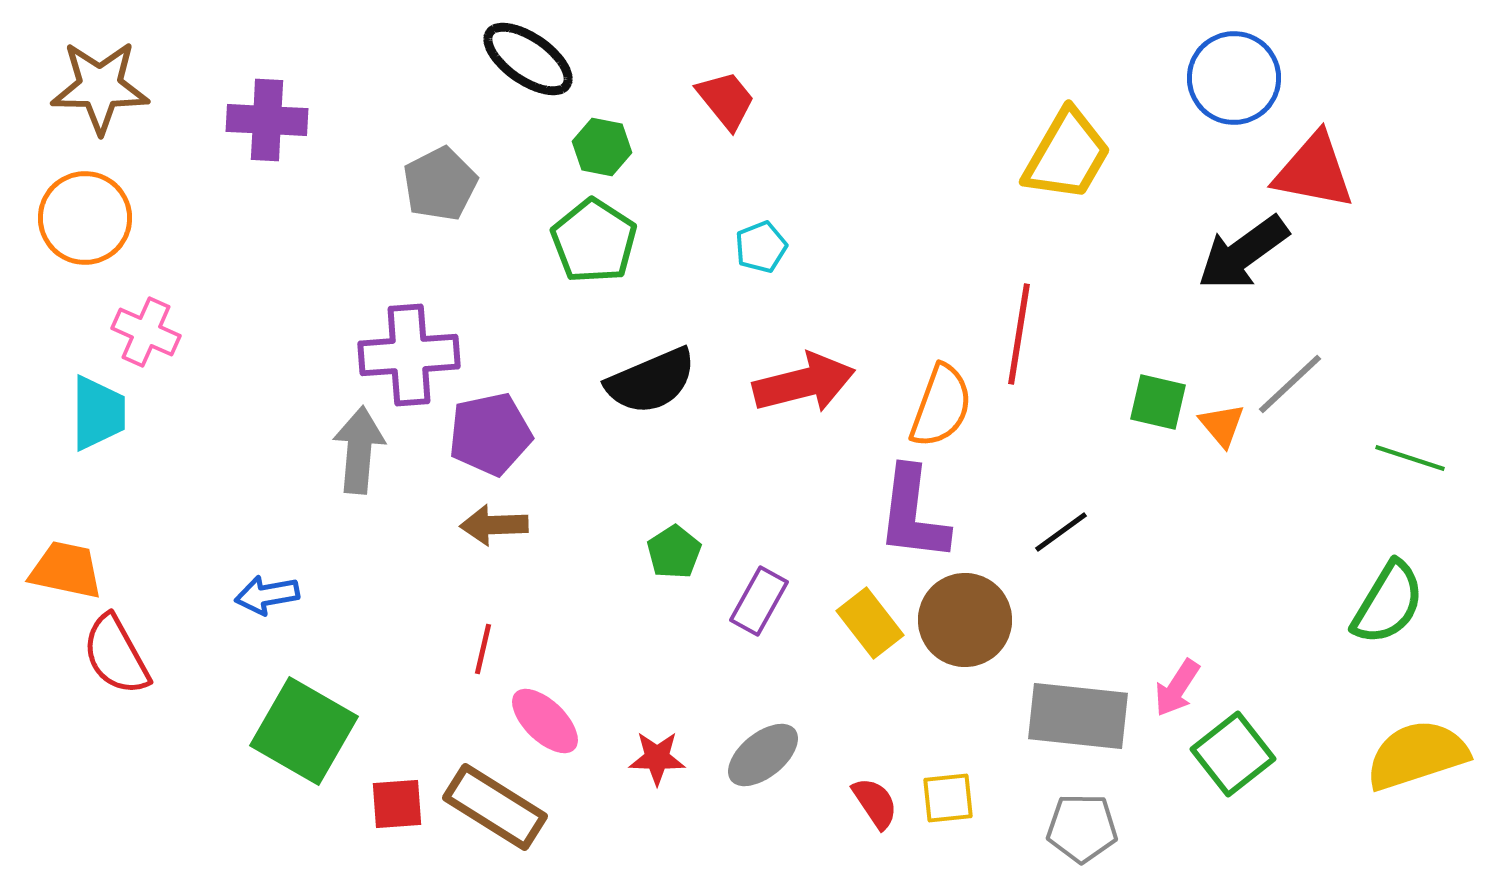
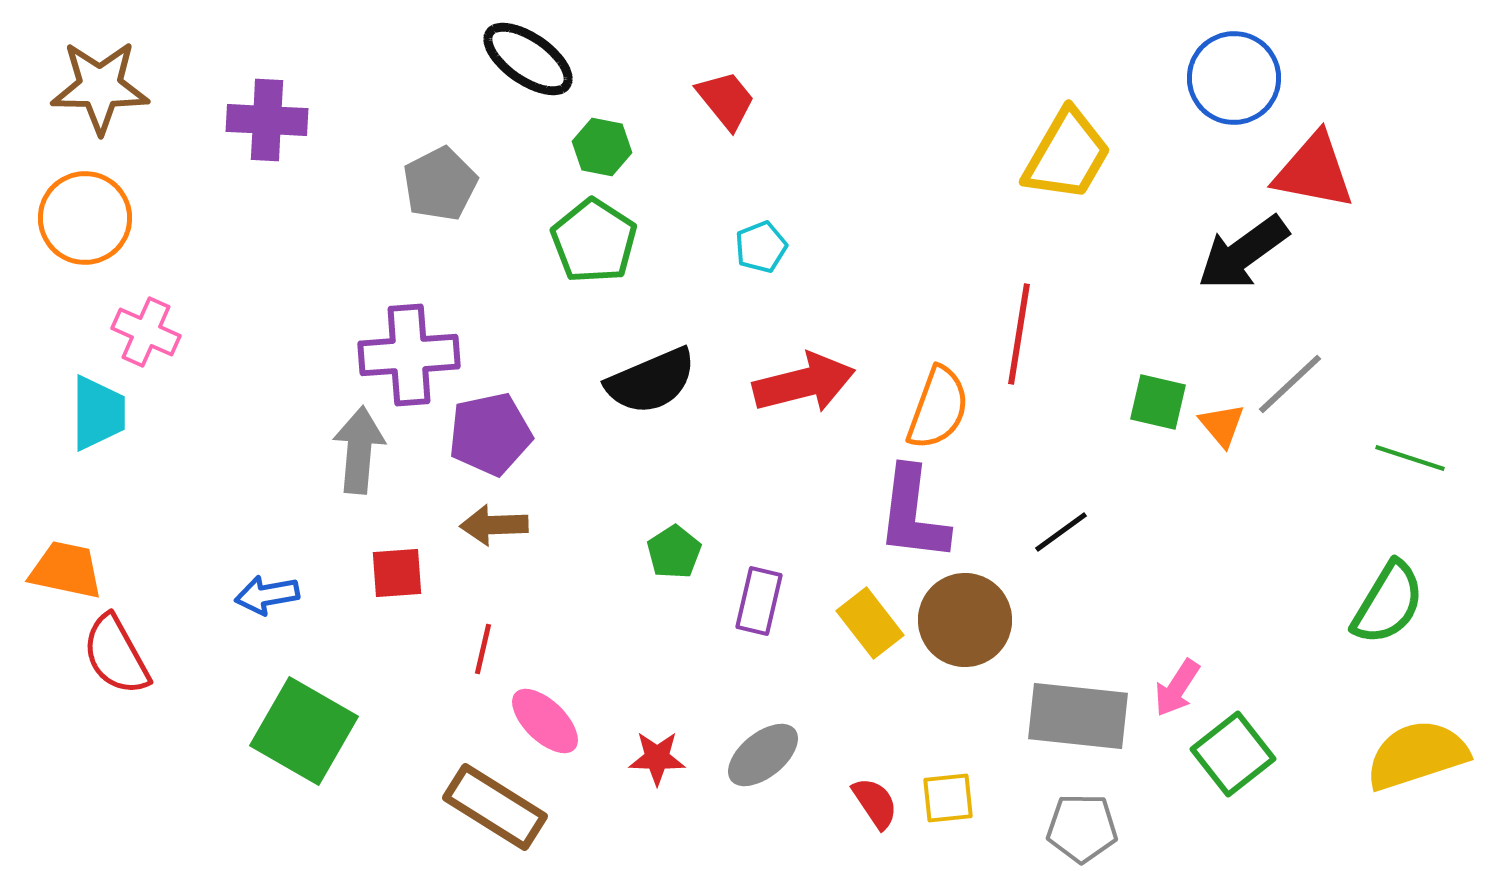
orange semicircle at (941, 406): moved 3 px left, 2 px down
purple rectangle at (759, 601): rotated 16 degrees counterclockwise
red square at (397, 804): moved 231 px up
